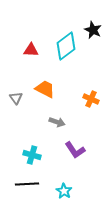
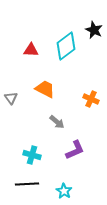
black star: moved 1 px right
gray triangle: moved 5 px left
gray arrow: rotated 21 degrees clockwise
purple L-shape: rotated 80 degrees counterclockwise
